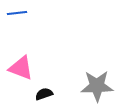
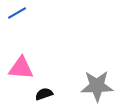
blue line: rotated 24 degrees counterclockwise
pink triangle: rotated 16 degrees counterclockwise
